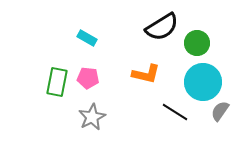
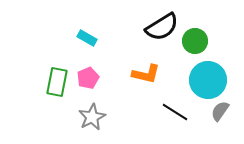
green circle: moved 2 px left, 2 px up
pink pentagon: rotated 30 degrees counterclockwise
cyan circle: moved 5 px right, 2 px up
